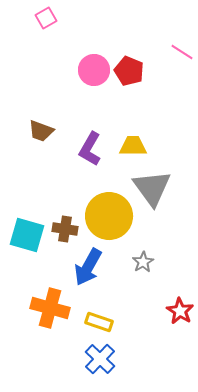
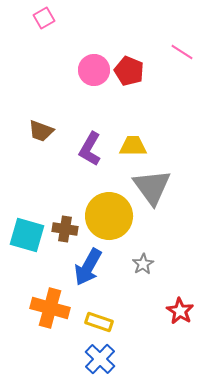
pink square: moved 2 px left
gray triangle: moved 1 px up
gray star: moved 2 px down
